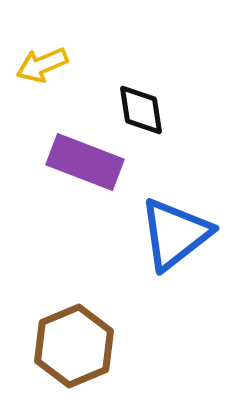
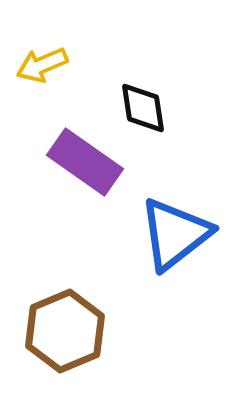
black diamond: moved 2 px right, 2 px up
purple rectangle: rotated 14 degrees clockwise
brown hexagon: moved 9 px left, 15 px up
